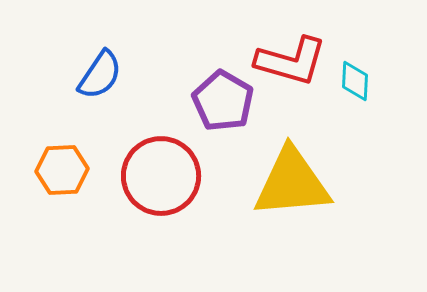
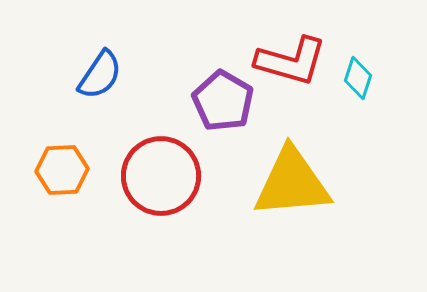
cyan diamond: moved 3 px right, 3 px up; rotated 15 degrees clockwise
